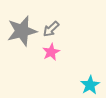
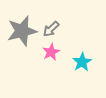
cyan star: moved 8 px left, 23 px up
